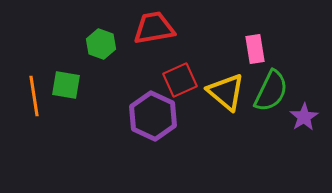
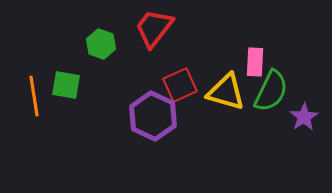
red trapezoid: rotated 42 degrees counterclockwise
pink rectangle: moved 13 px down; rotated 12 degrees clockwise
red square: moved 5 px down
yellow triangle: rotated 24 degrees counterclockwise
